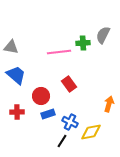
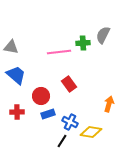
yellow diamond: rotated 20 degrees clockwise
